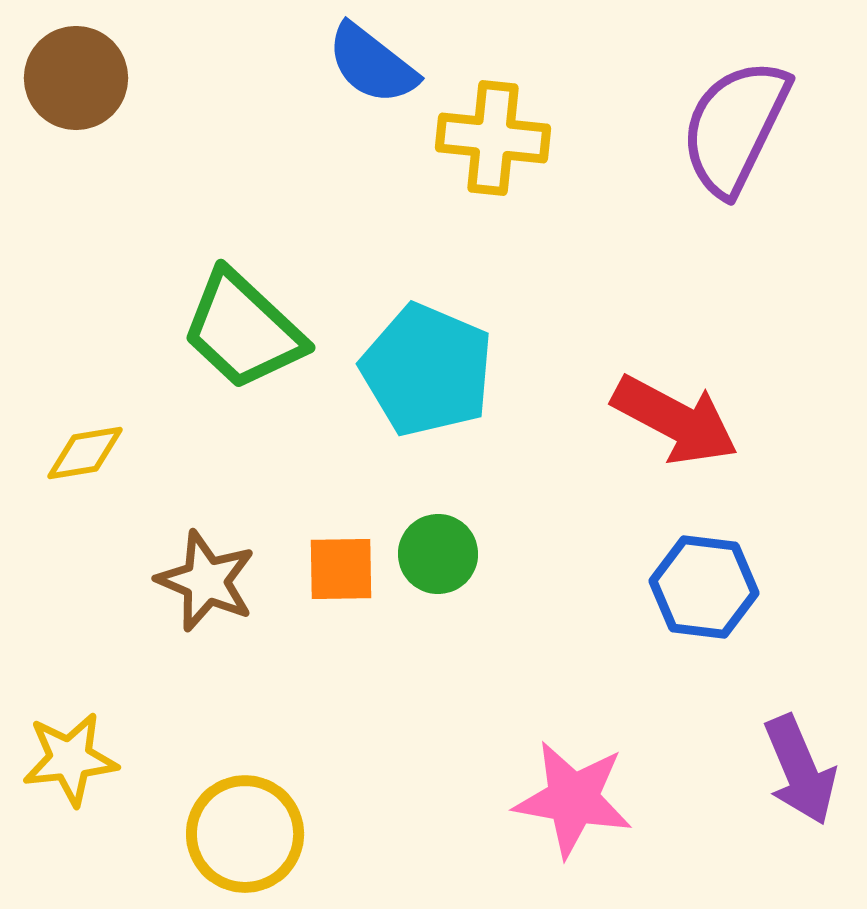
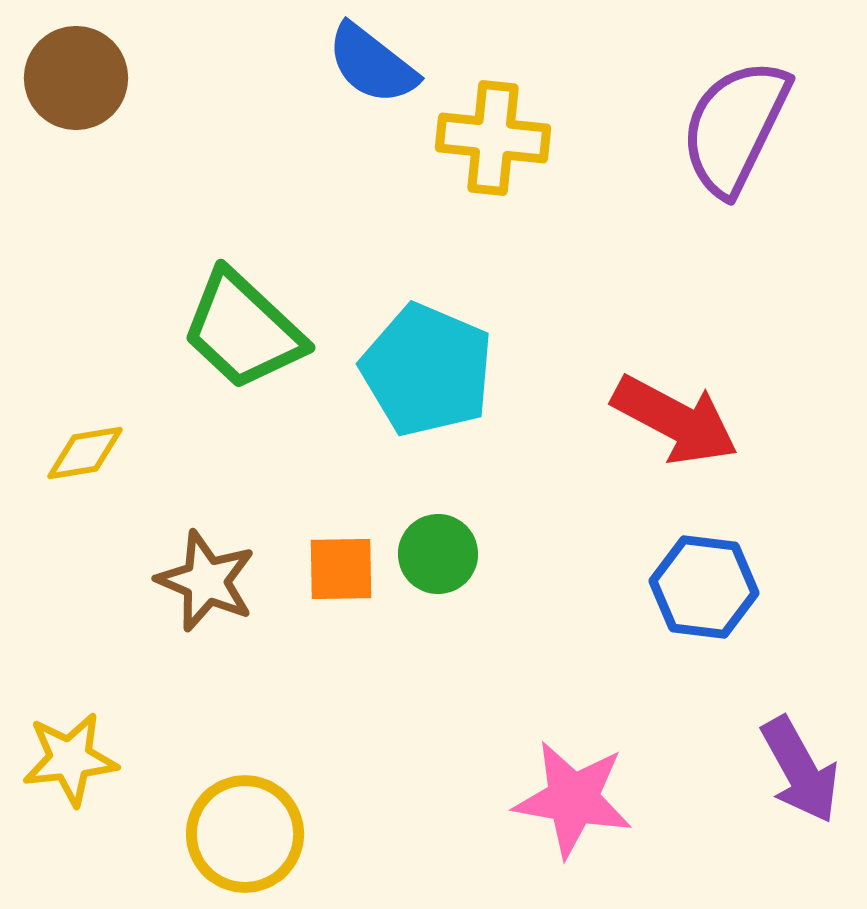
purple arrow: rotated 6 degrees counterclockwise
